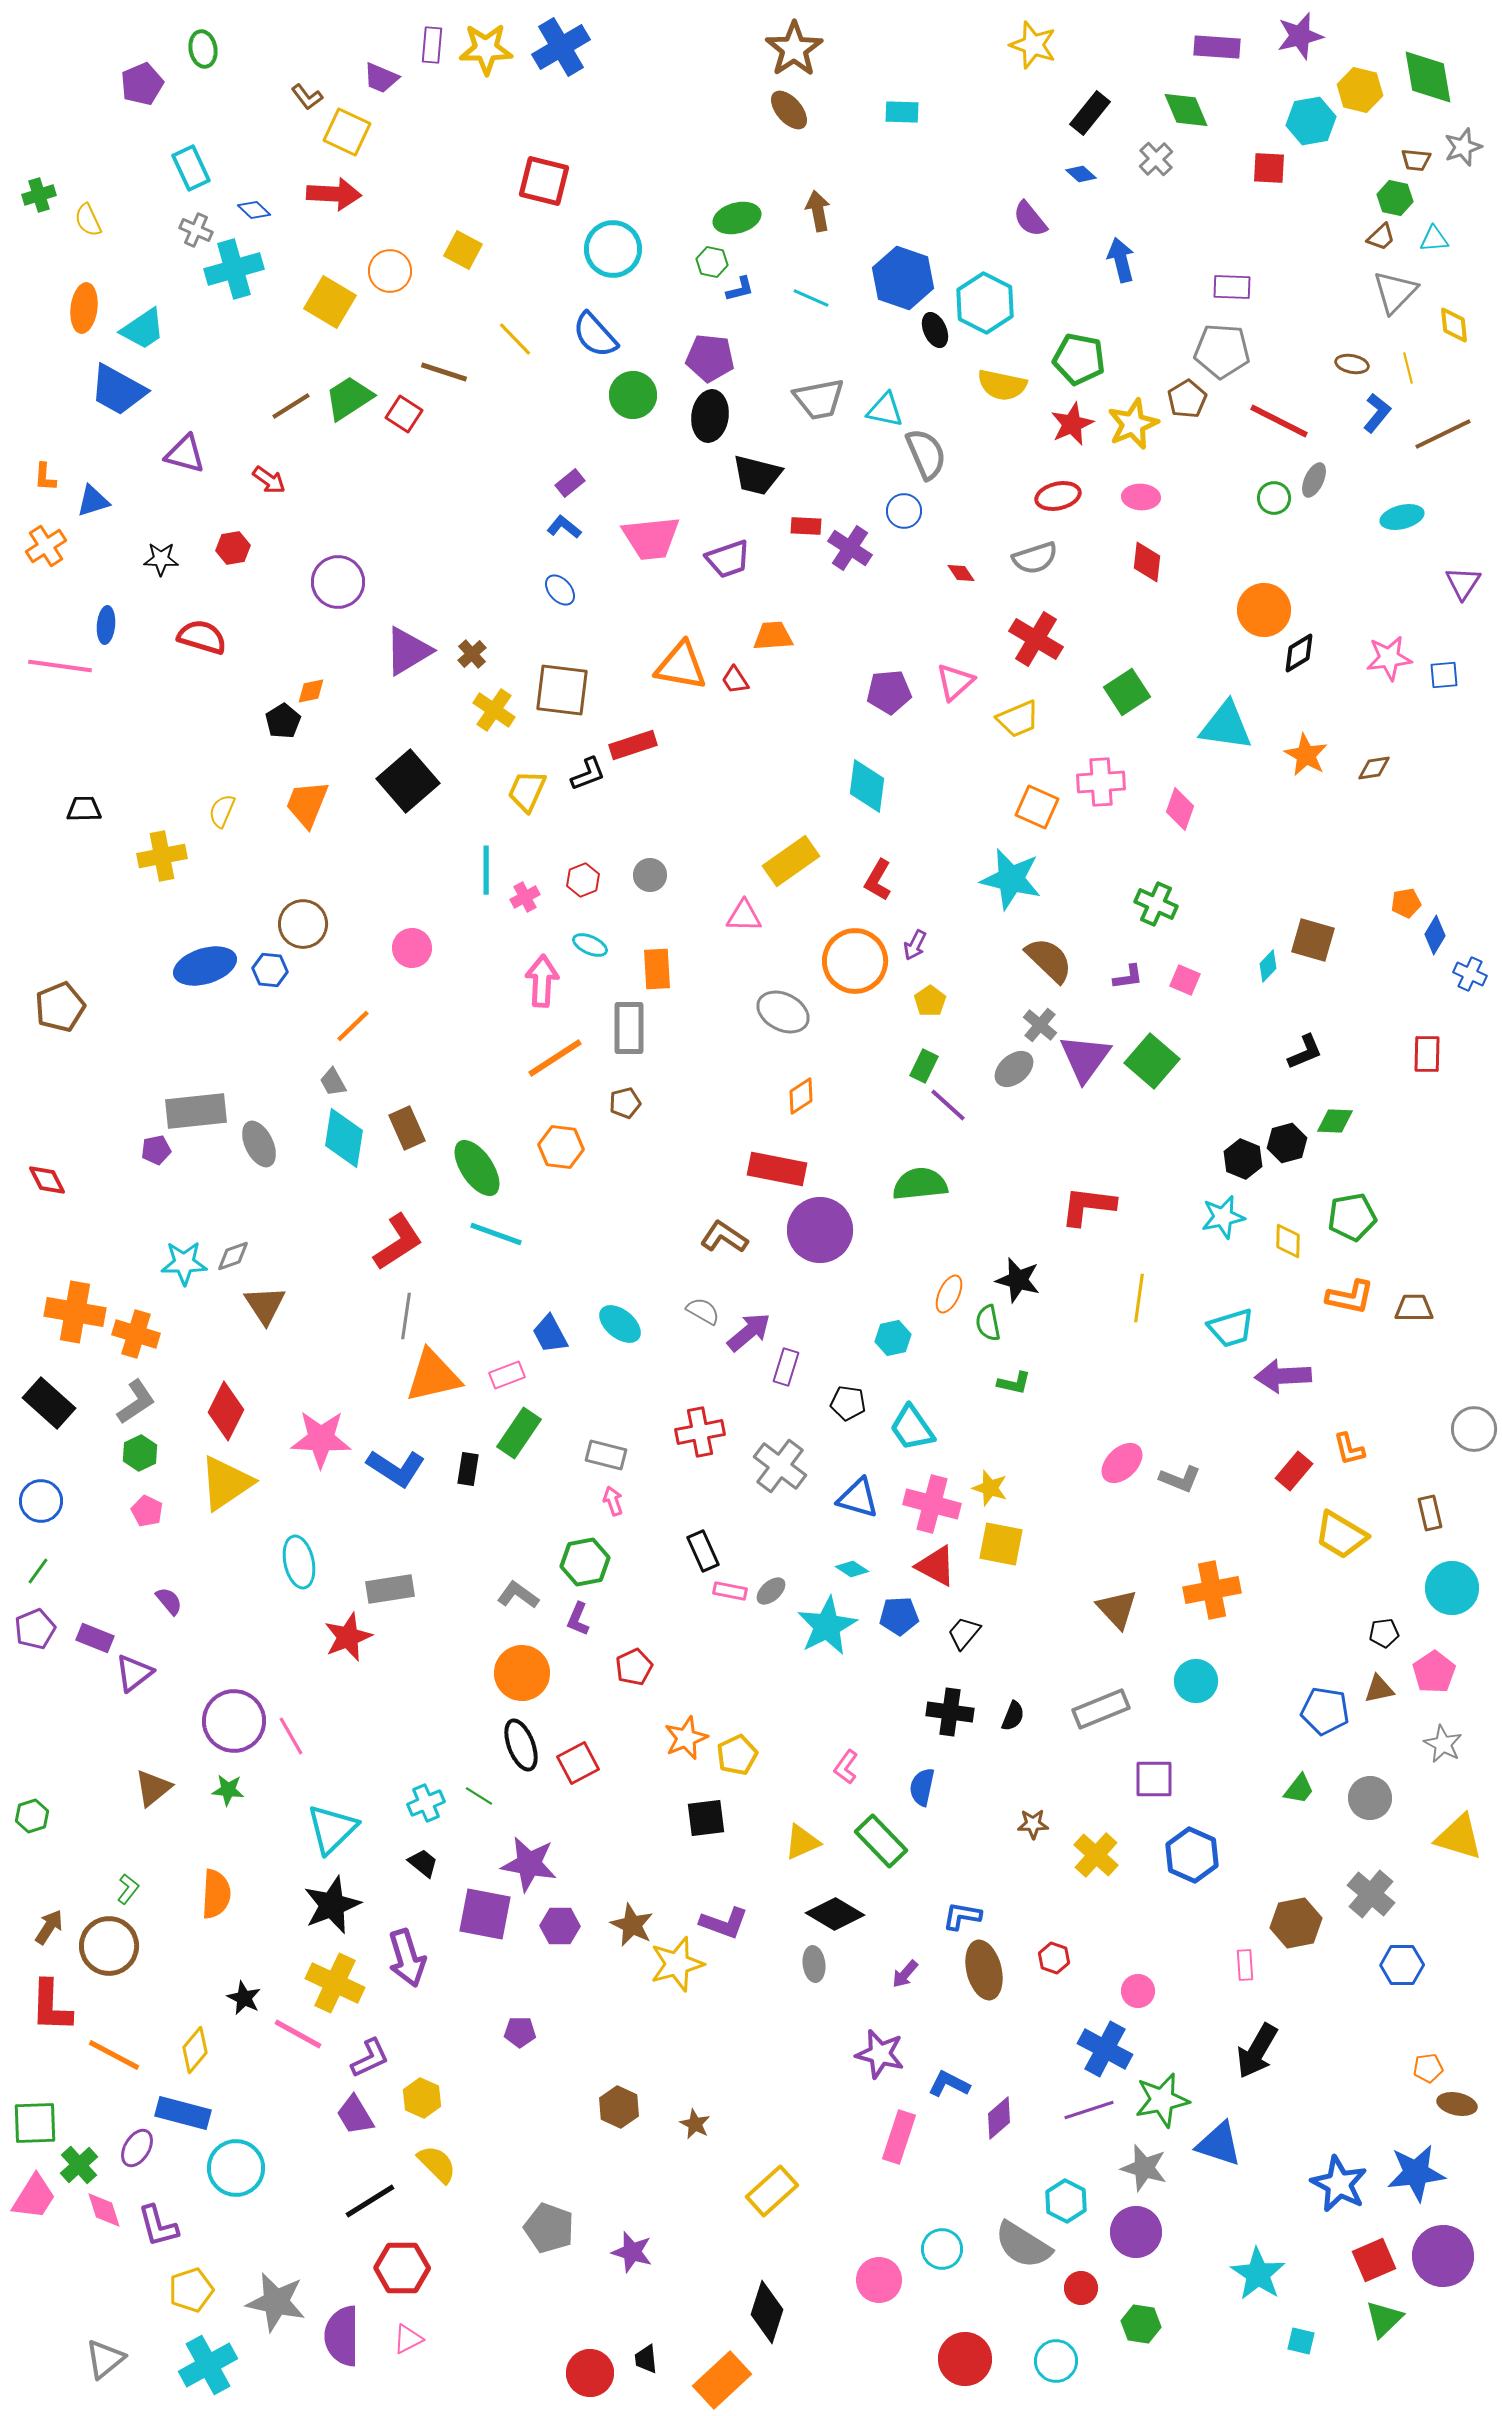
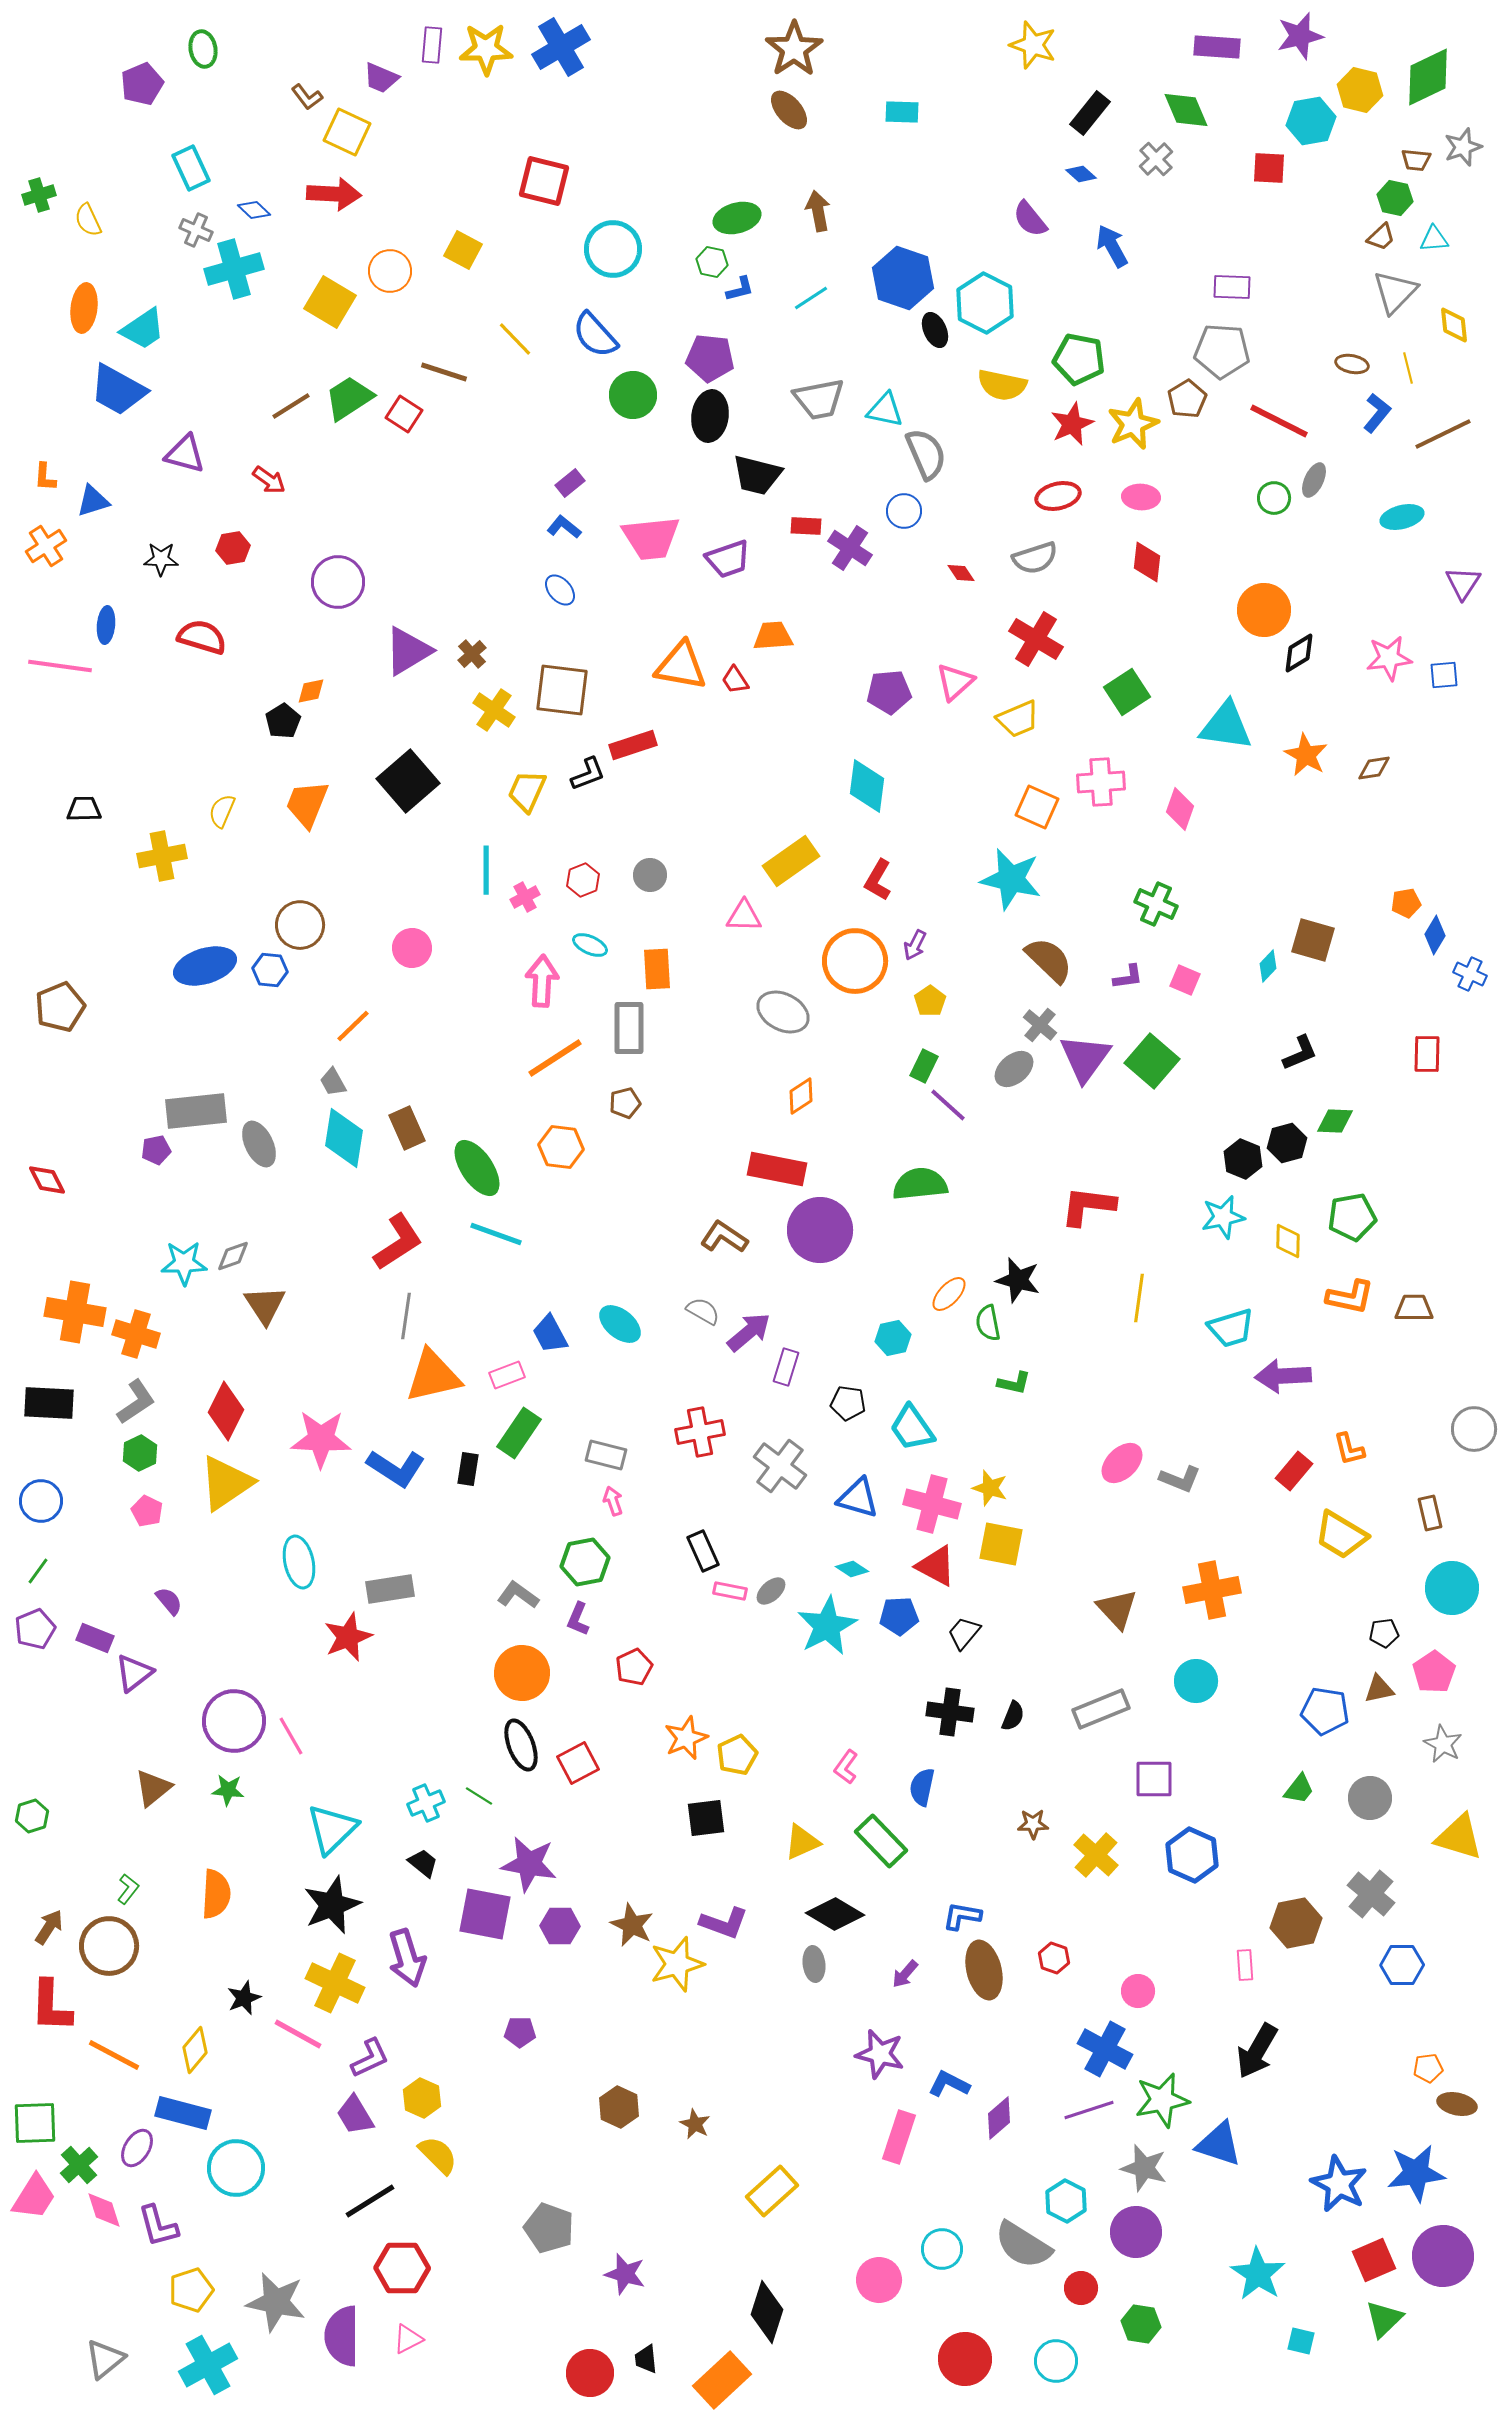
green diamond at (1428, 77): rotated 74 degrees clockwise
blue arrow at (1121, 260): moved 9 px left, 14 px up; rotated 15 degrees counterclockwise
cyan line at (811, 298): rotated 57 degrees counterclockwise
brown circle at (303, 924): moved 3 px left, 1 px down
black L-shape at (1305, 1052): moved 5 px left, 1 px down
orange ellipse at (949, 1294): rotated 18 degrees clockwise
black rectangle at (49, 1403): rotated 39 degrees counterclockwise
black star at (244, 1998): rotated 24 degrees clockwise
yellow semicircle at (437, 2164): moved 1 px right, 9 px up
purple star at (632, 2252): moved 7 px left, 22 px down
